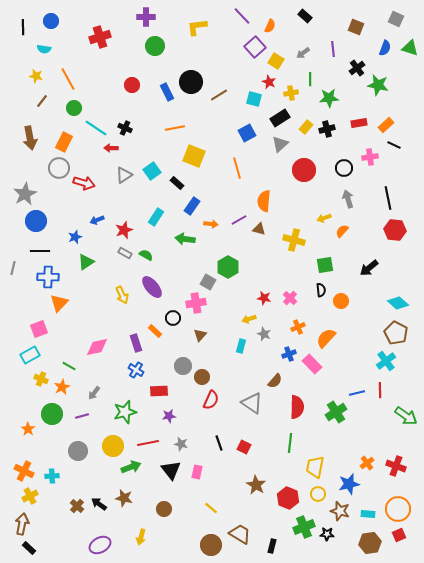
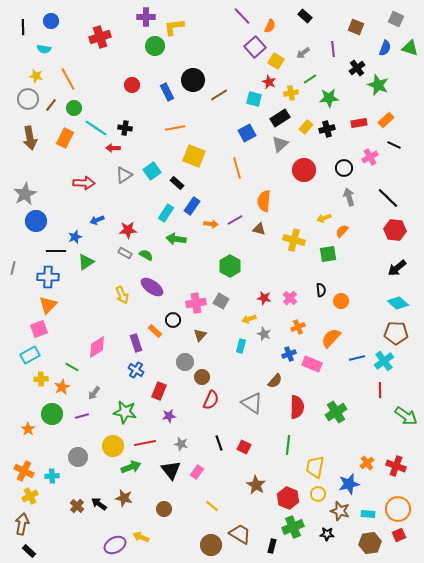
yellow L-shape at (197, 27): moved 23 px left
green line at (310, 79): rotated 56 degrees clockwise
black circle at (191, 82): moved 2 px right, 2 px up
green star at (378, 85): rotated 10 degrees clockwise
brown line at (42, 101): moved 9 px right, 4 px down
orange rectangle at (386, 125): moved 5 px up
black cross at (125, 128): rotated 16 degrees counterclockwise
orange rectangle at (64, 142): moved 1 px right, 4 px up
red arrow at (111, 148): moved 2 px right
pink cross at (370, 157): rotated 21 degrees counterclockwise
gray circle at (59, 168): moved 31 px left, 69 px up
red arrow at (84, 183): rotated 15 degrees counterclockwise
black line at (388, 198): rotated 35 degrees counterclockwise
gray arrow at (348, 199): moved 1 px right, 2 px up
cyan rectangle at (156, 217): moved 10 px right, 4 px up
purple line at (239, 220): moved 4 px left
red star at (124, 230): moved 4 px right; rotated 18 degrees clockwise
green arrow at (185, 239): moved 9 px left
black line at (40, 251): moved 16 px right
green square at (325, 265): moved 3 px right, 11 px up
green hexagon at (228, 267): moved 2 px right, 1 px up
black arrow at (369, 268): moved 28 px right
gray square at (208, 282): moved 13 px right, 19 px down
purple ellipse at (152, 287): rotated 15 degrees counterclockwise
orange triangle at (59, 303): moved 11 px left, 2 px down
black circle at (173, 318): moved 2 px down
brown pentagon at (396, 333): rotated 25 degrees counterclockwise
orange semicircle at (326, 338): moved 5 px right
pink diamond at (97, 347): rotated 20 degrees counterclockwise
cyan cross at (386, 361): moved 2 px left
pink rectangle at (312, 364): rotated 24 degrees counterclockwise
green line at (69, 366): moved 3 px right, 1 px down
gray circle at (183, 366): moved 2 px right, 4 px up
yellow cross at (41, 379): rotated 24 degrees counterclockwise
red rectangle at (159, 391): rotated 66 degrees counterclockwise
blue line at (357, 393): moved 35 px up
green star at (125, 412): rotated 25 degrees clockwise
red line at (148, 443): moved 3 px left
green line at (290, 443): moved 2 px left, 2 px down
gray circle at (78, 451): moved 6 px down
pink rectangle at (197, 472): rotated 24 degrees clockwise
yellow line at (211, 508): moved 1 px right, 2 px up
green cross at (304, 527): moved 11 px left
yellow arrow at (141, 537): rotated 98 degrees clockwise
purple ellipse at (100, 545): moved 15 px right
black rectangle at (29, 548): moved 3 px down
